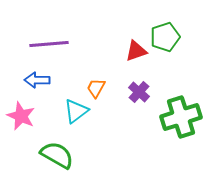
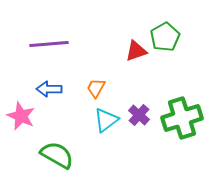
green pentagon: rotated 12 degrees counterclockwise
blue arrow: moved 12 px right, 9 px down
purple cross: moved 23 px down
cyan triangle: moved 30 px right, 9 px down
green cross: moved 1 px right, 1 px down
